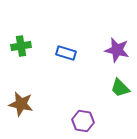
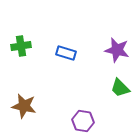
brown star: moved 3 px right, 2 px down
